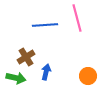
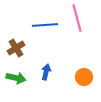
brown cross: moved 10 px left, 9 px up
orange circle: moved 4 px left, 1 px down
